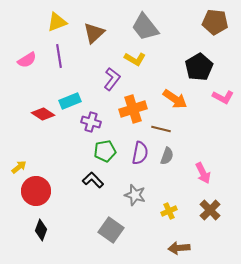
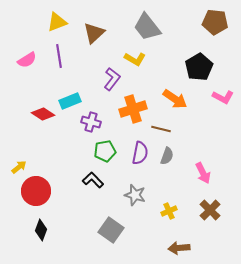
gray trapezoid: moved 2 px right
